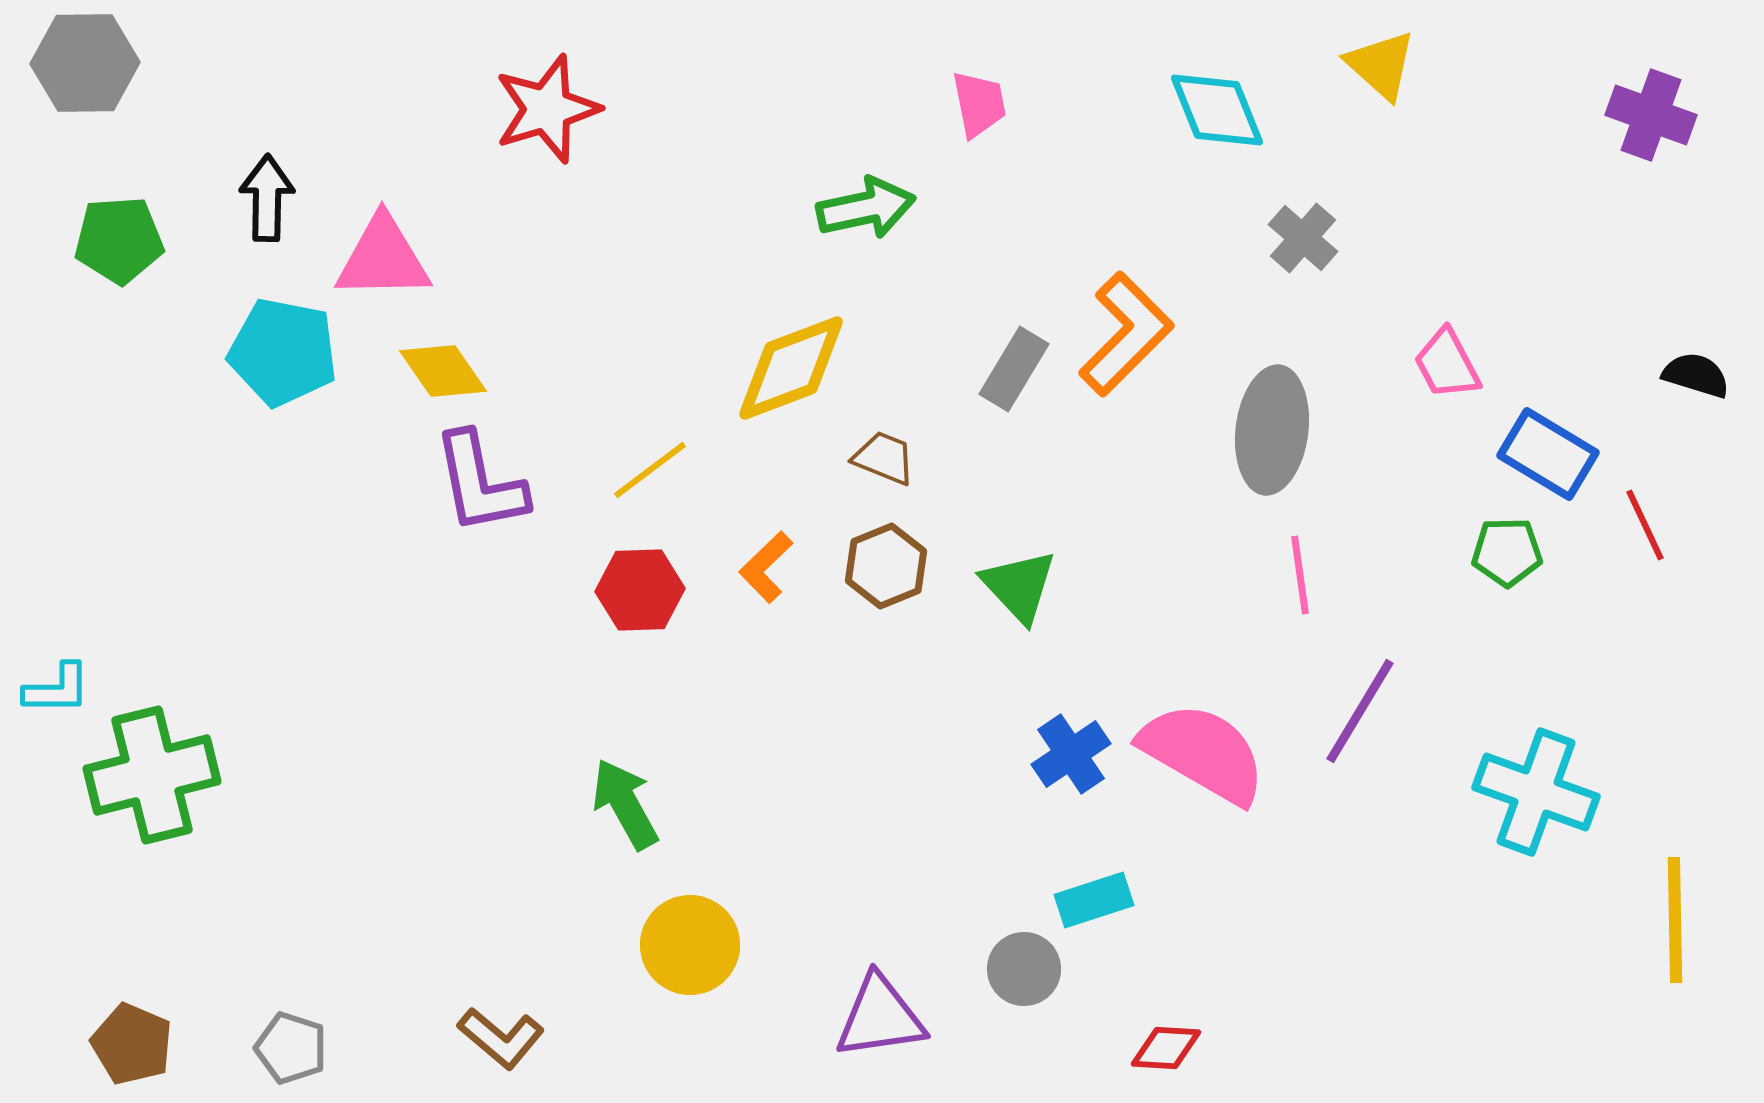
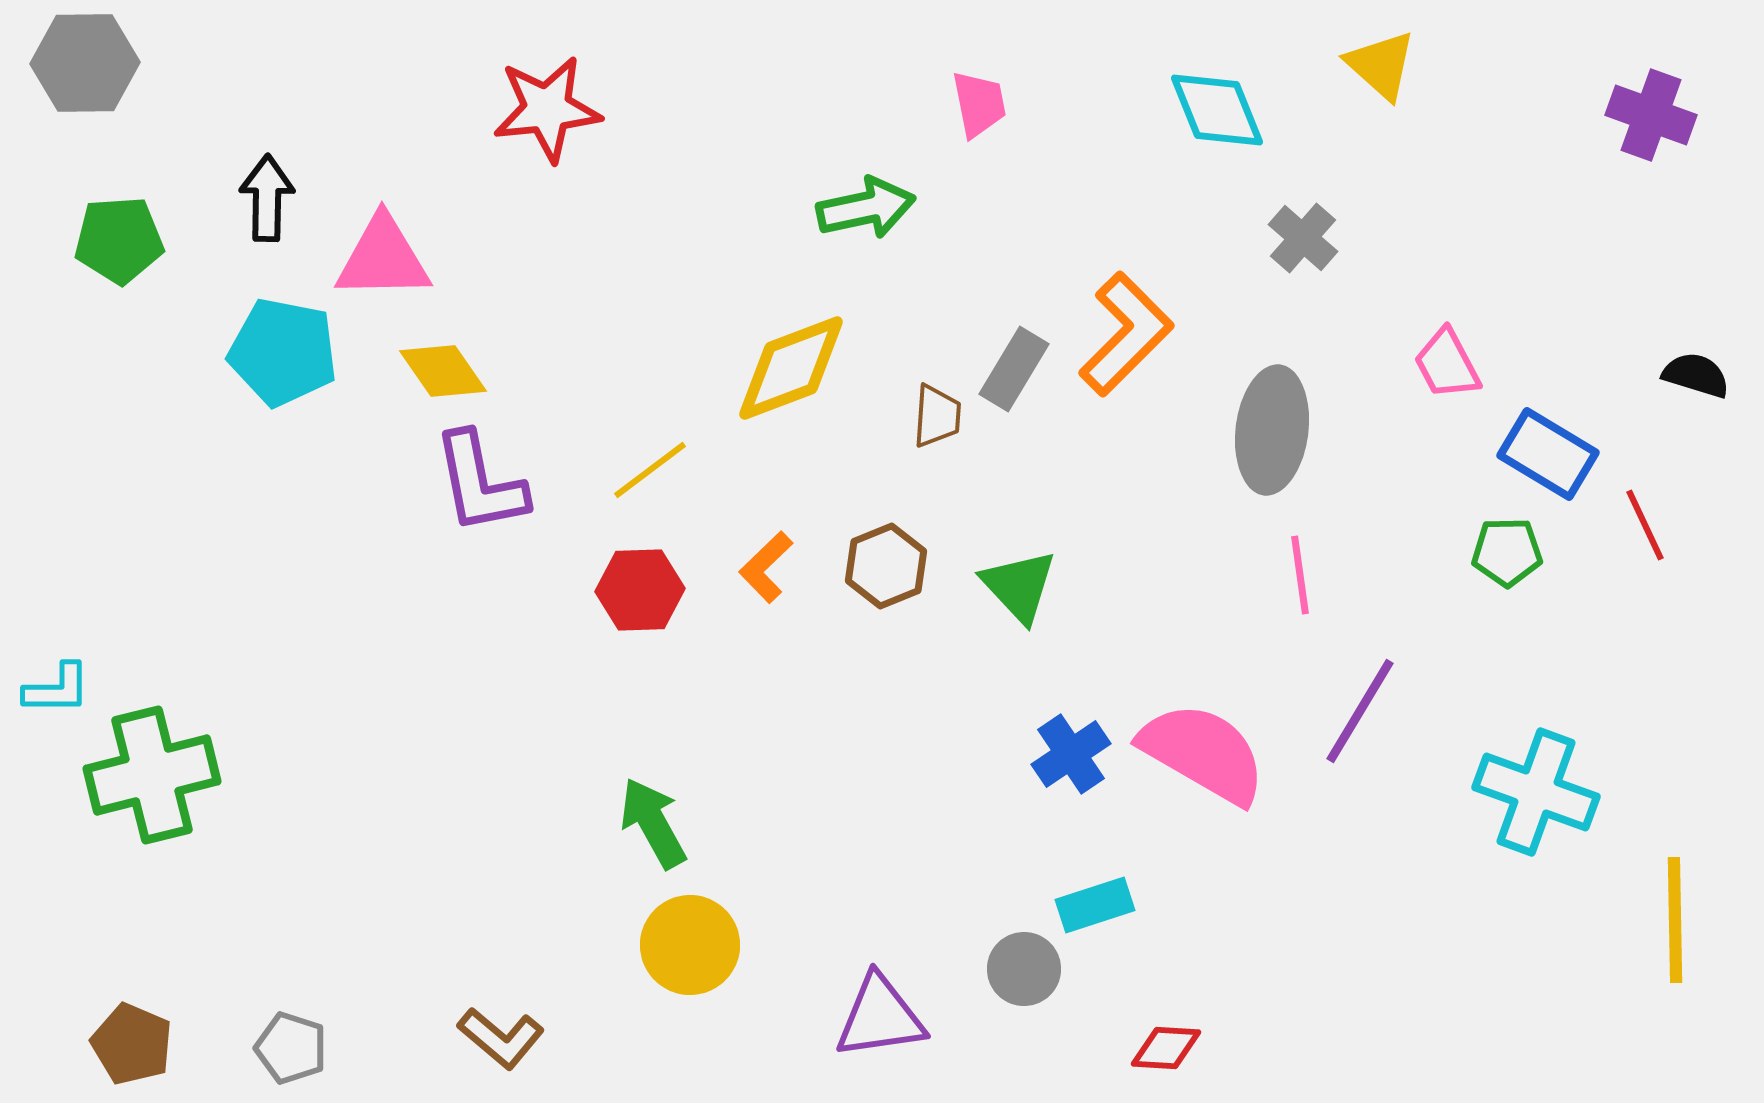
red star at (547, 109): rotated 11 degrees clockwise
brown trapezoid at (884, 458): moved 53 px right, 42 px up; rotated 72 degrees clockwise
green arrow at (625, 804): moved 28 px right, 19 px down
cyan rectangle at (1094, 900): moved 1 px right, 5 px down
